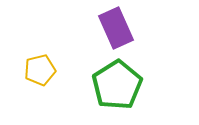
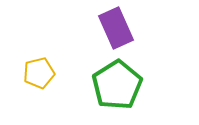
yellow pentagon: moved 1 px left, 3 px down
